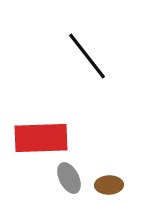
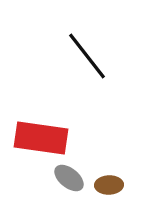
red rectangle: rotated 10 degrees clockwise
gray ellipse: rotated 24 degrees counterclockwise
